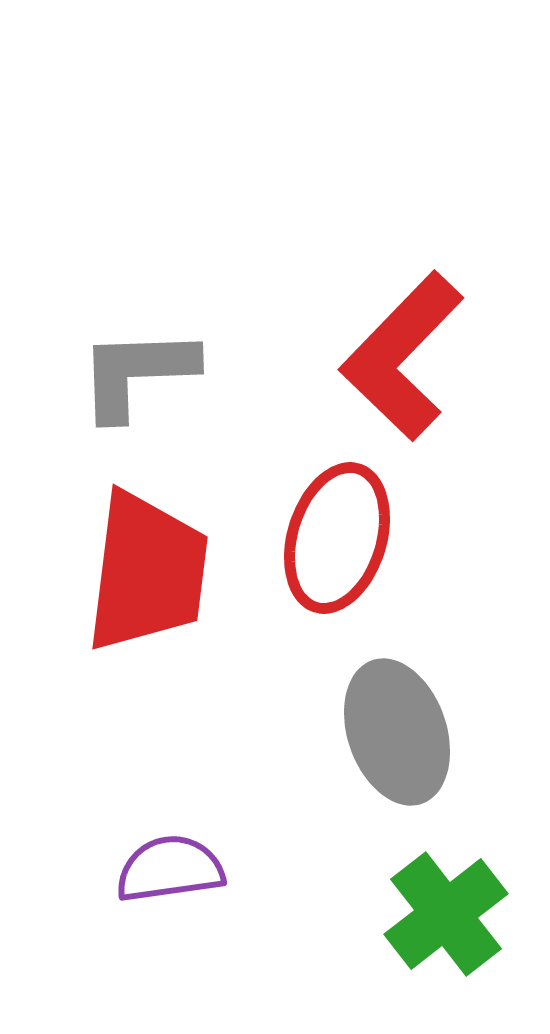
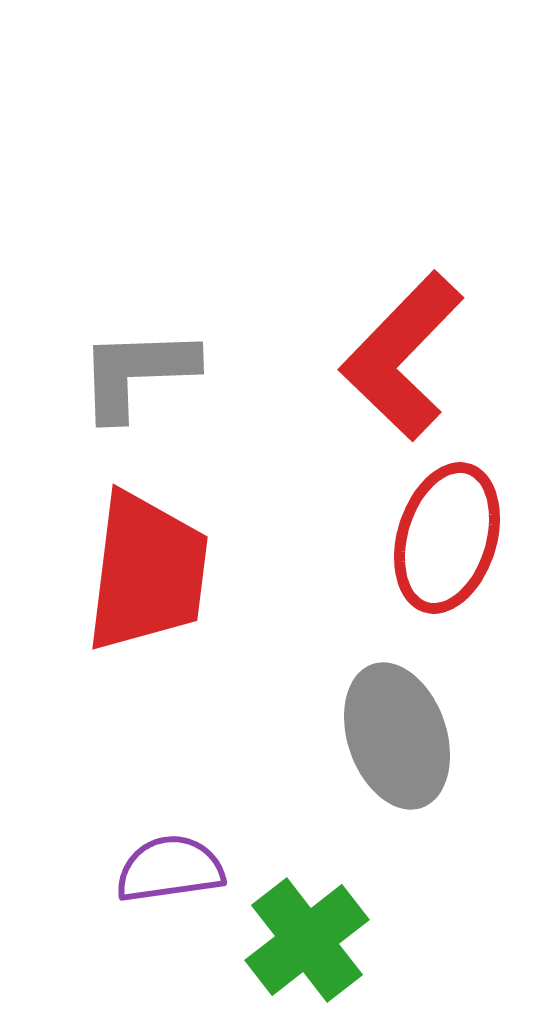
red ellipse: moved 110 px right
gray ellipse: moved 4 px down
green cross: moved 139 px left, 26 px down
